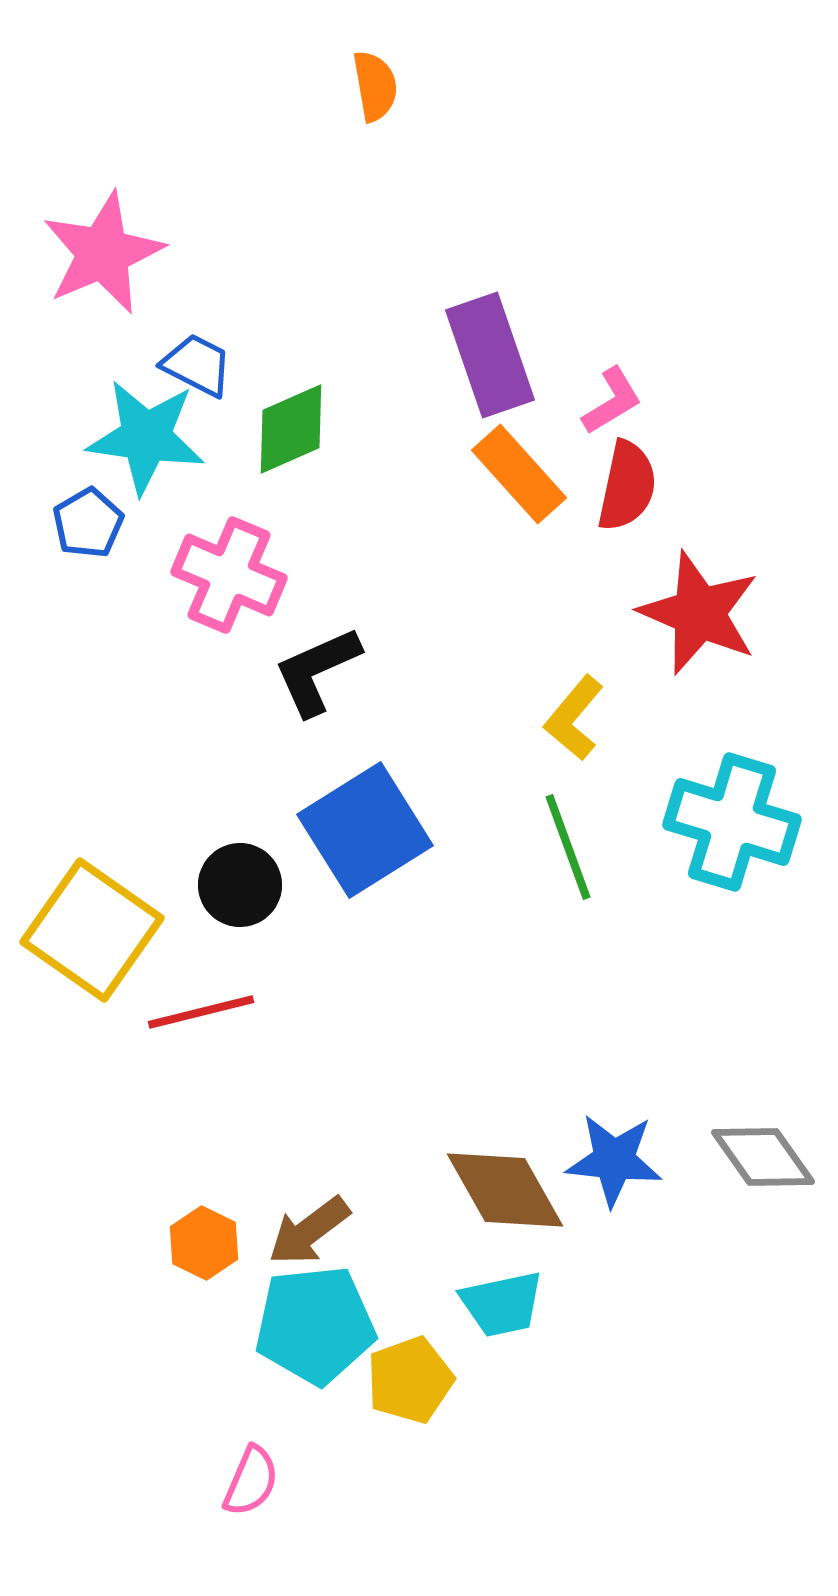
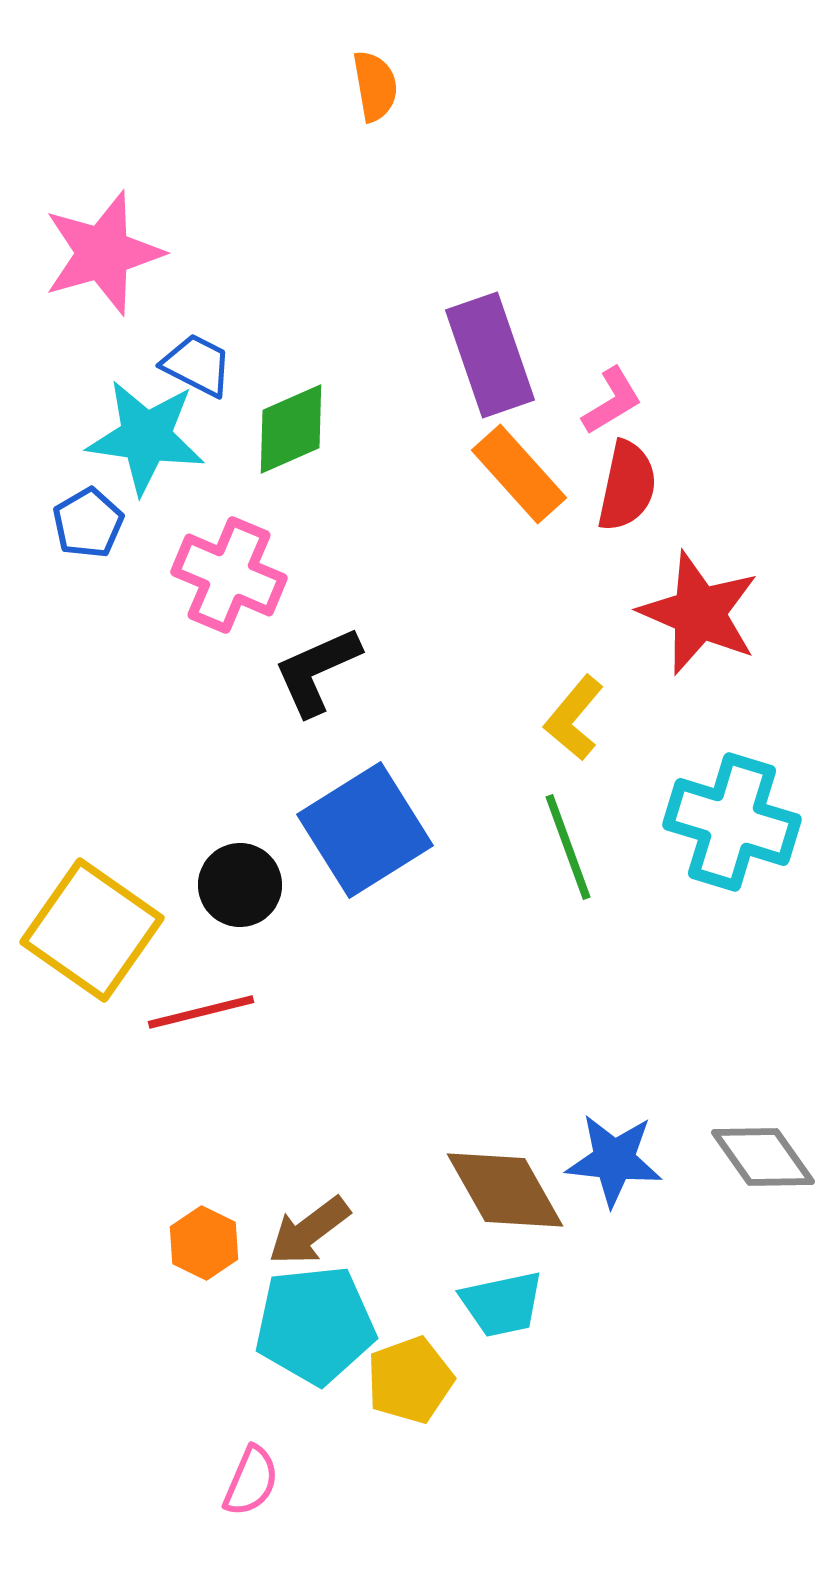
pink star: rotated 7 degrees clockwise
